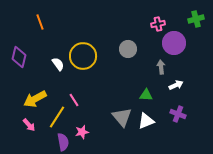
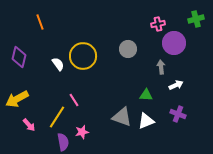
yellow arrow: moved 18 px left
gray triangle: rotated 30 degrees counterclockwise
